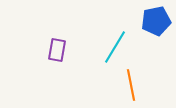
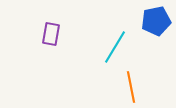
purple rectangle: moved 6 px left, 16 px up
orange line: moved 2 px down
